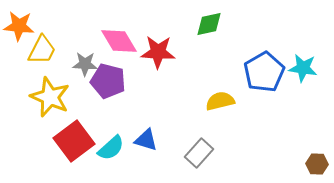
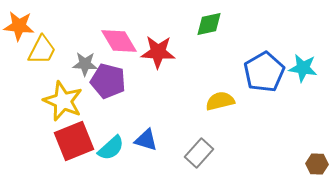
yellow star: moved 13 px right, 4 px down
red square: rotated 15 degrees clockwise
